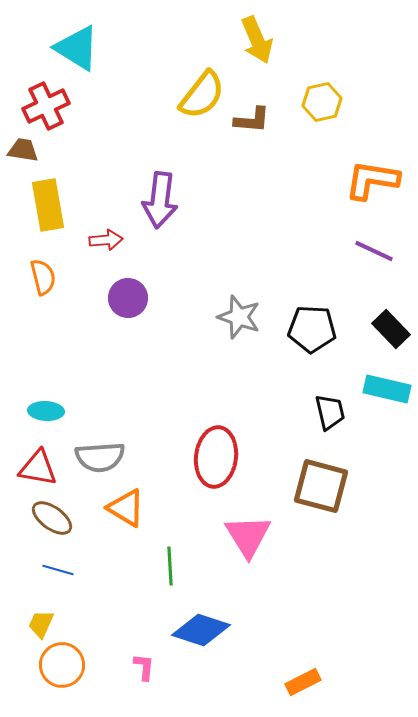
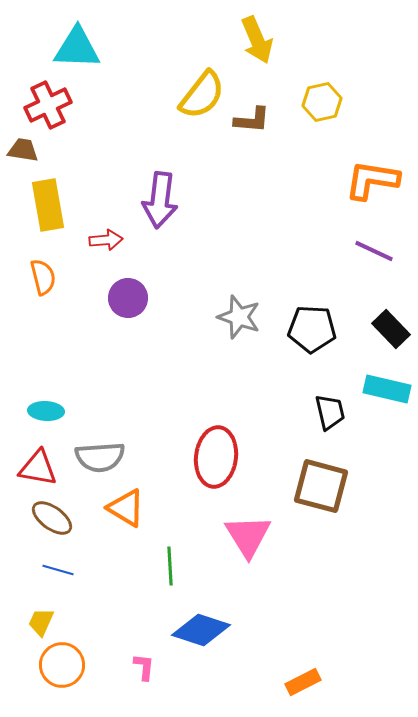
cyan triangle: rotated 30 degrees counterclockwise
red cross: moved 2 px right, 1 px up
yellow trapezoid: moved 2 px up
